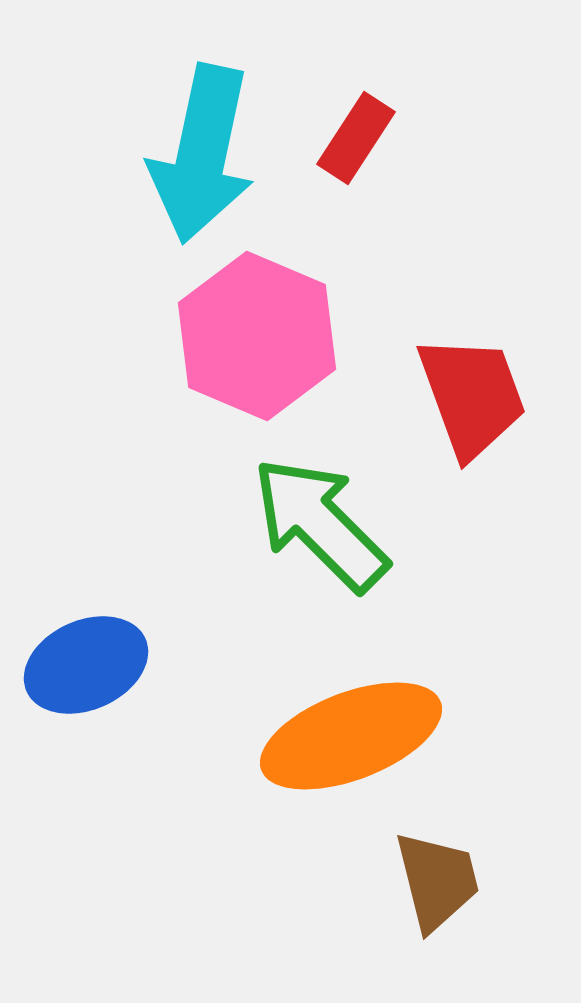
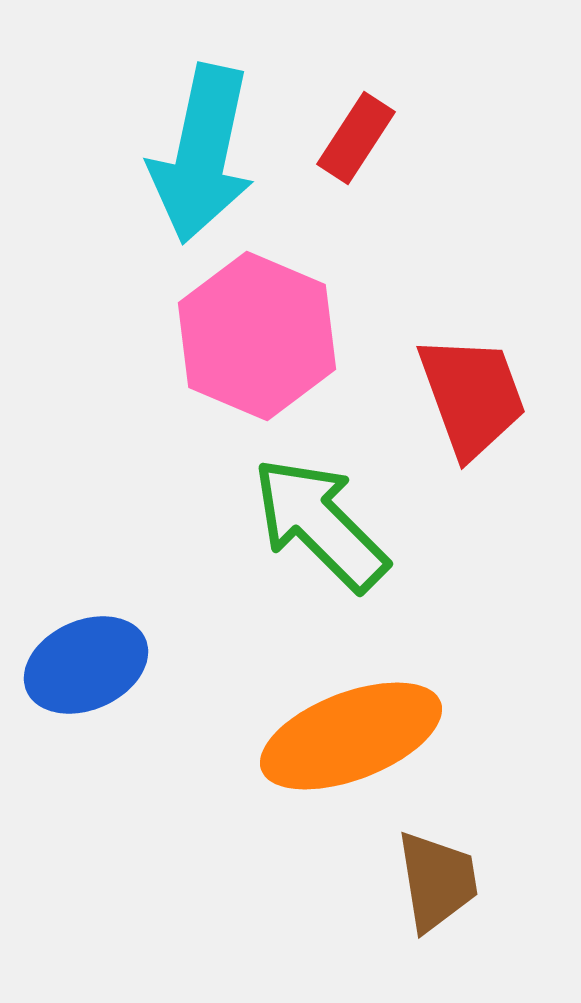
brown trapezoid: rotated 5 degrees clockwise
